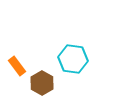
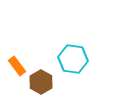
brown hexagon: moved 1 px left, 1 px up
